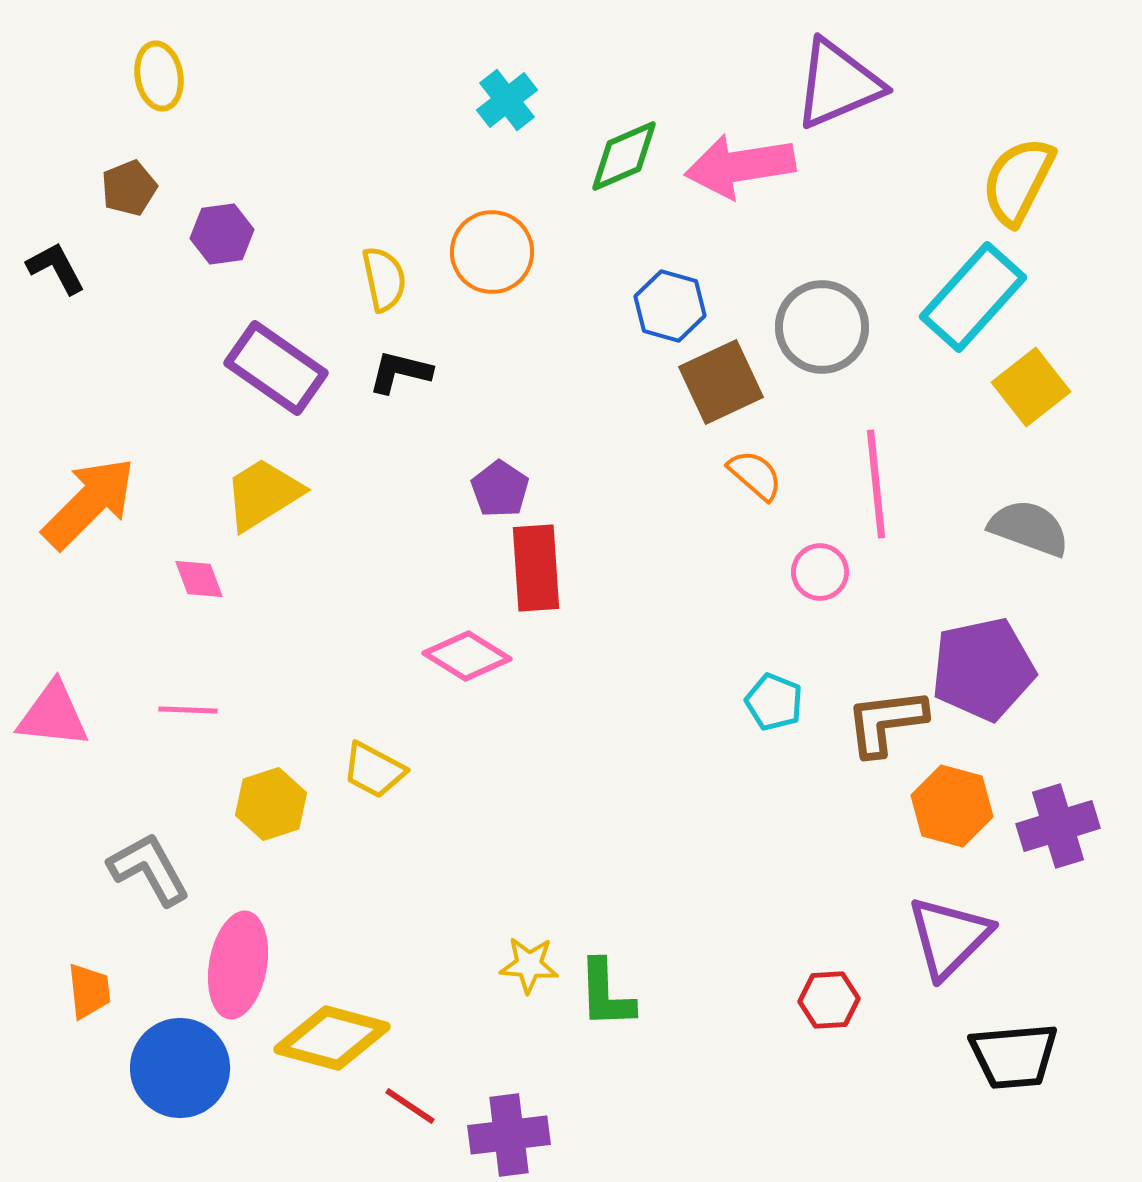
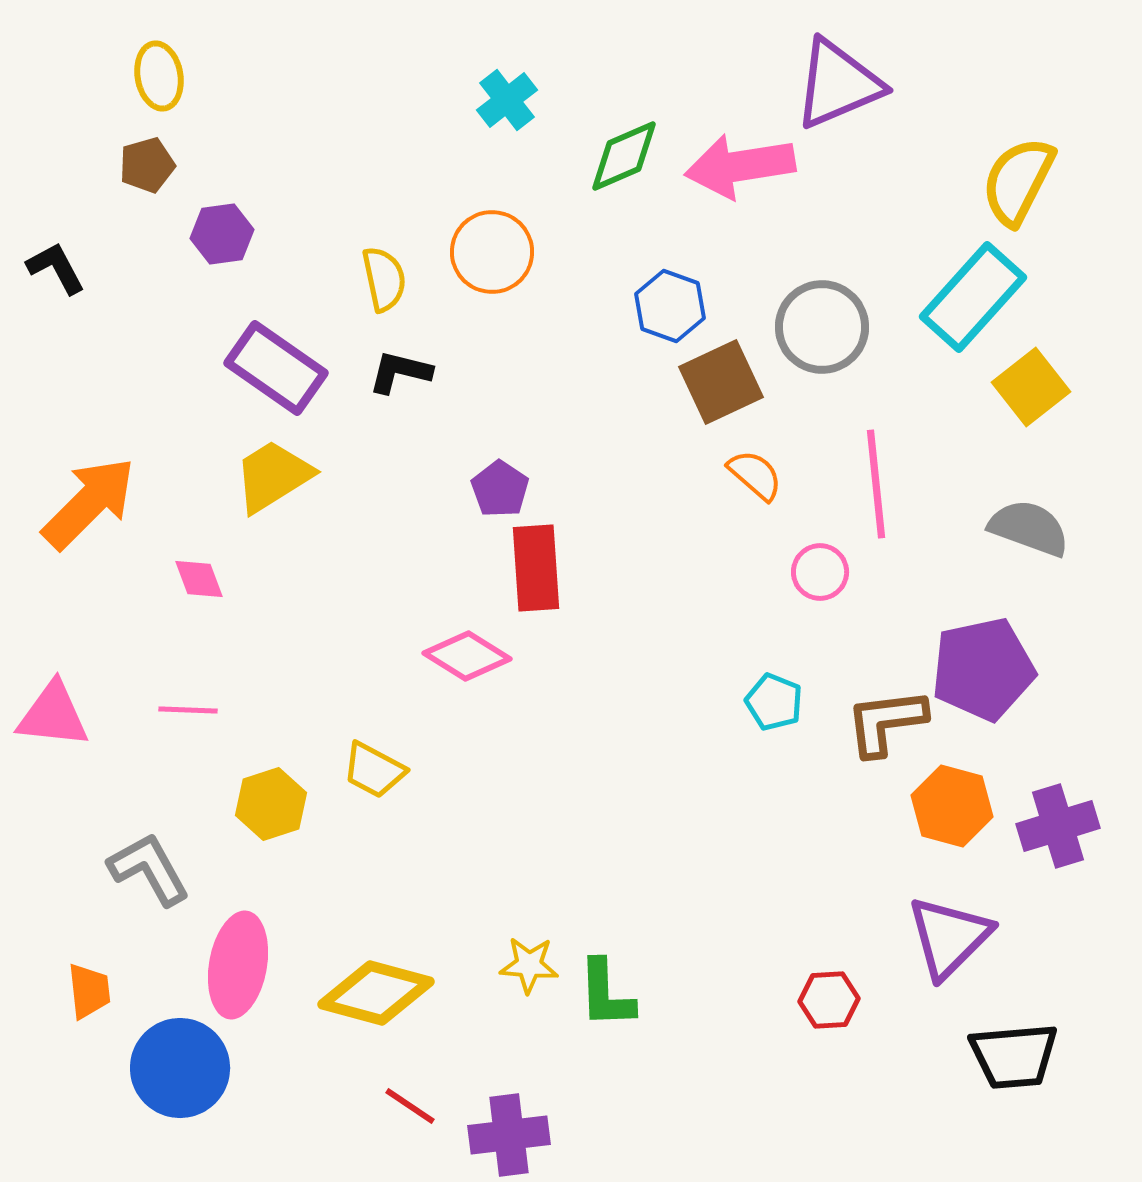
brown pentagon at (129, 188): moved 18 px right, 23 px up; rotated 6 degrees clockwise
blue hexagon at (670, 306): rotated 4 degrees clockwise
yellow trapezoid at (263, 494): moved 10 px right, 18 px up
yellow diamond at (332, 1038): moved 44 px right, 45 px up
